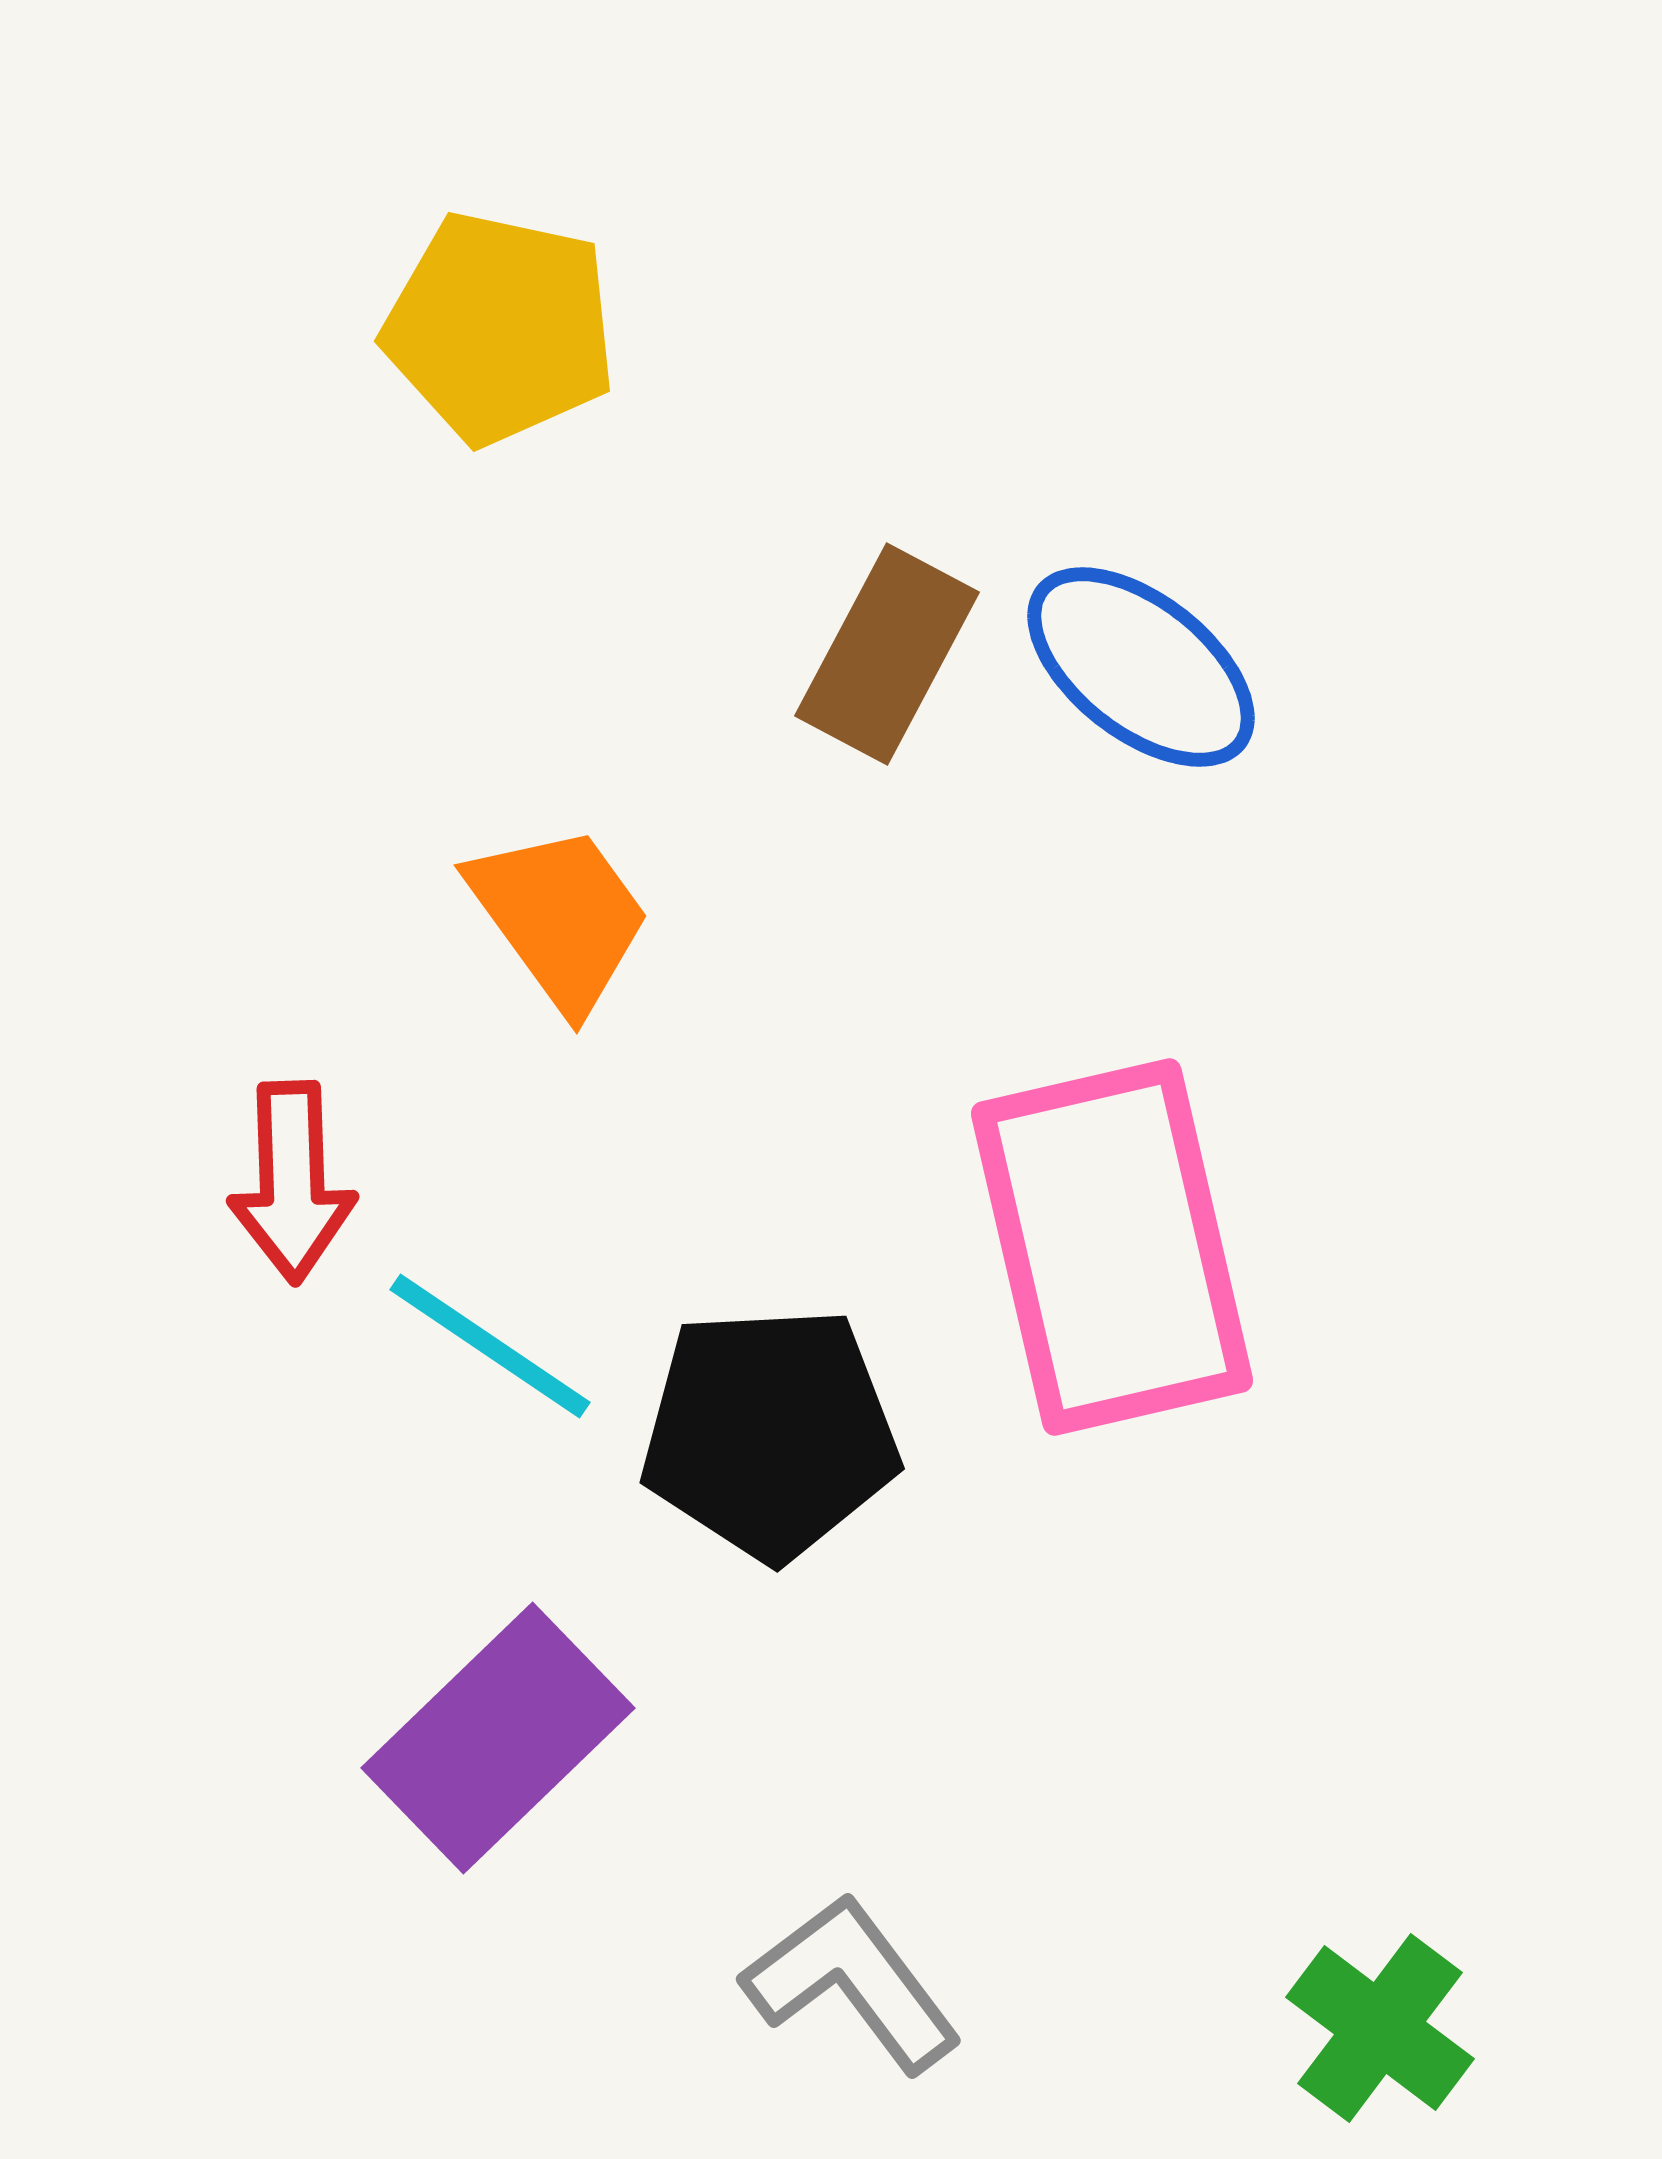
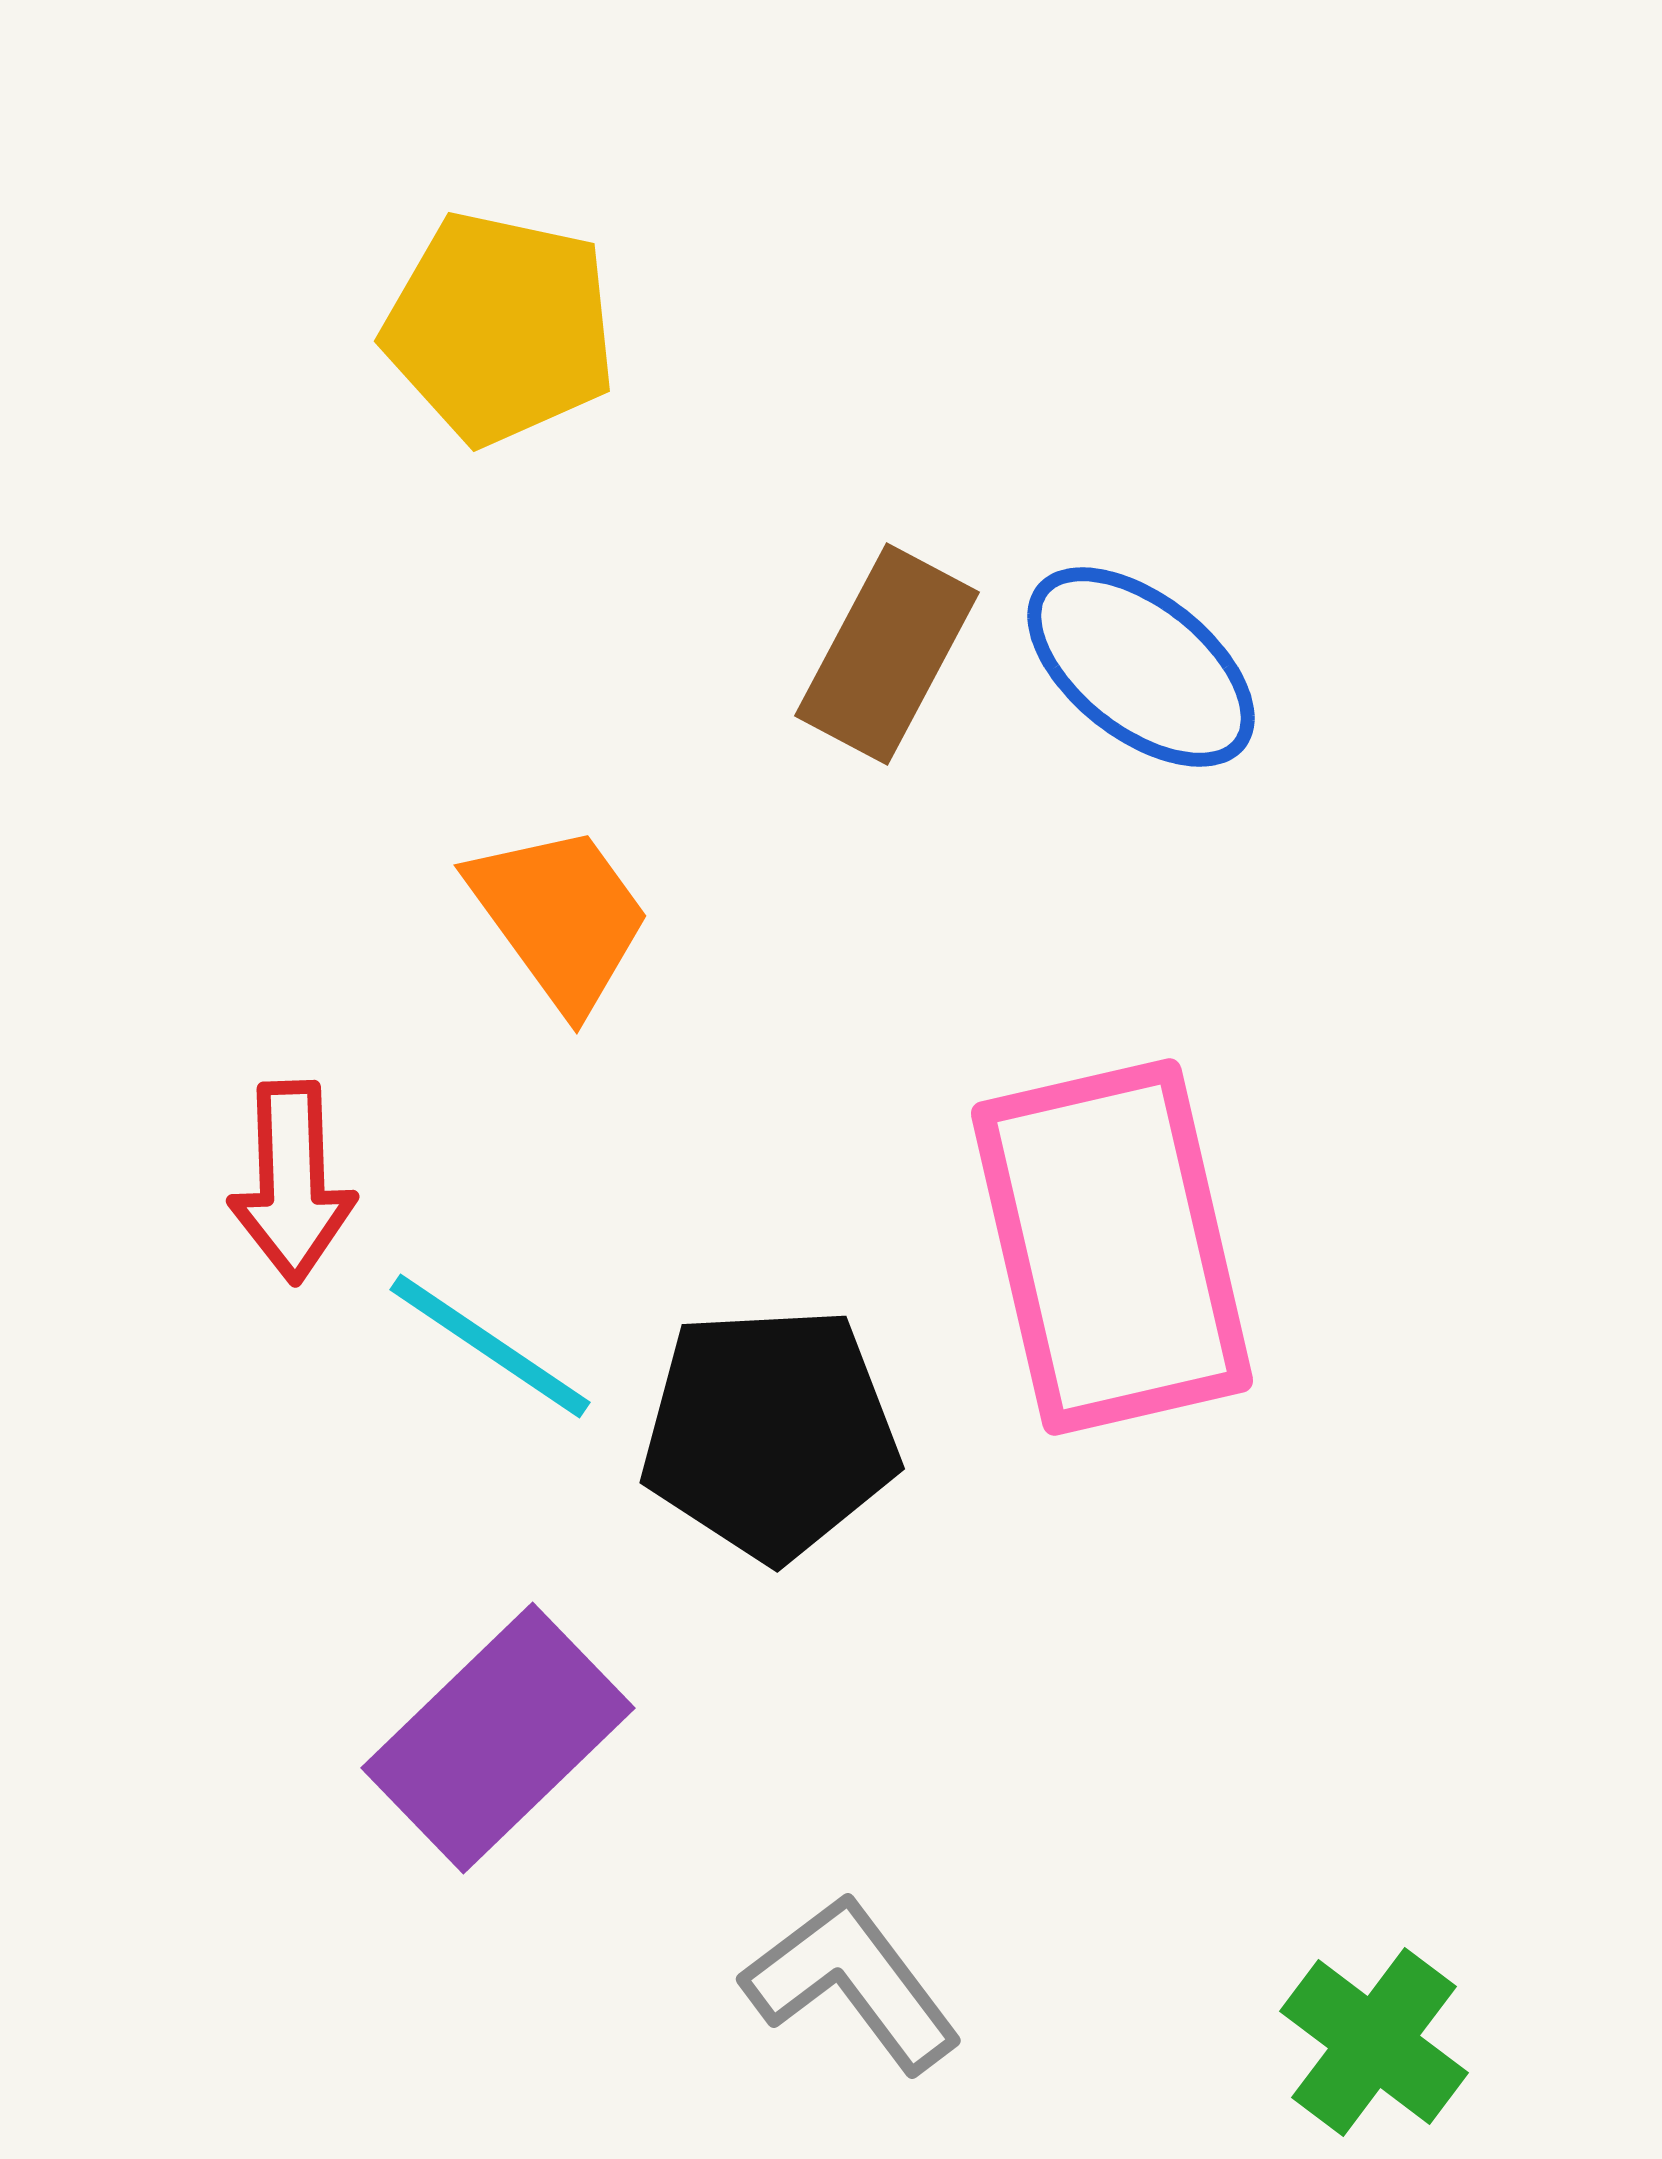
green cross: moved 6 px left, 14 px down
